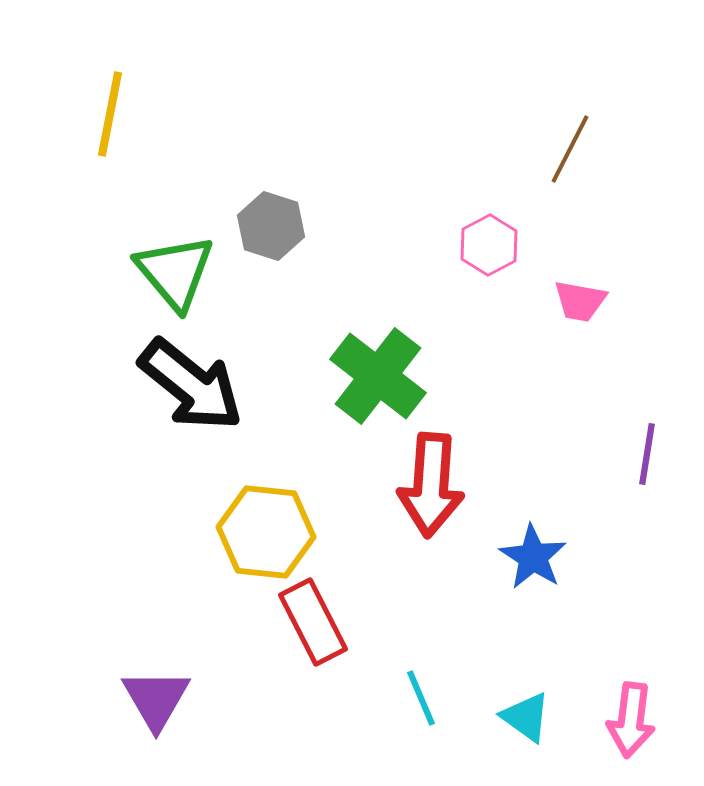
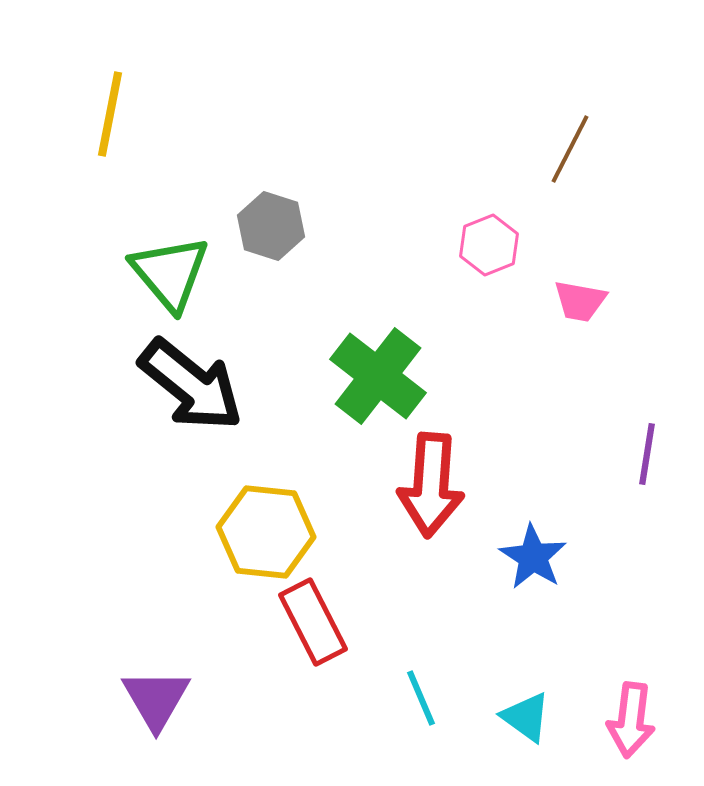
pink hexagon: rotated 6 degrees clockwise
green triangle: moved 5 px left, 1 px down
